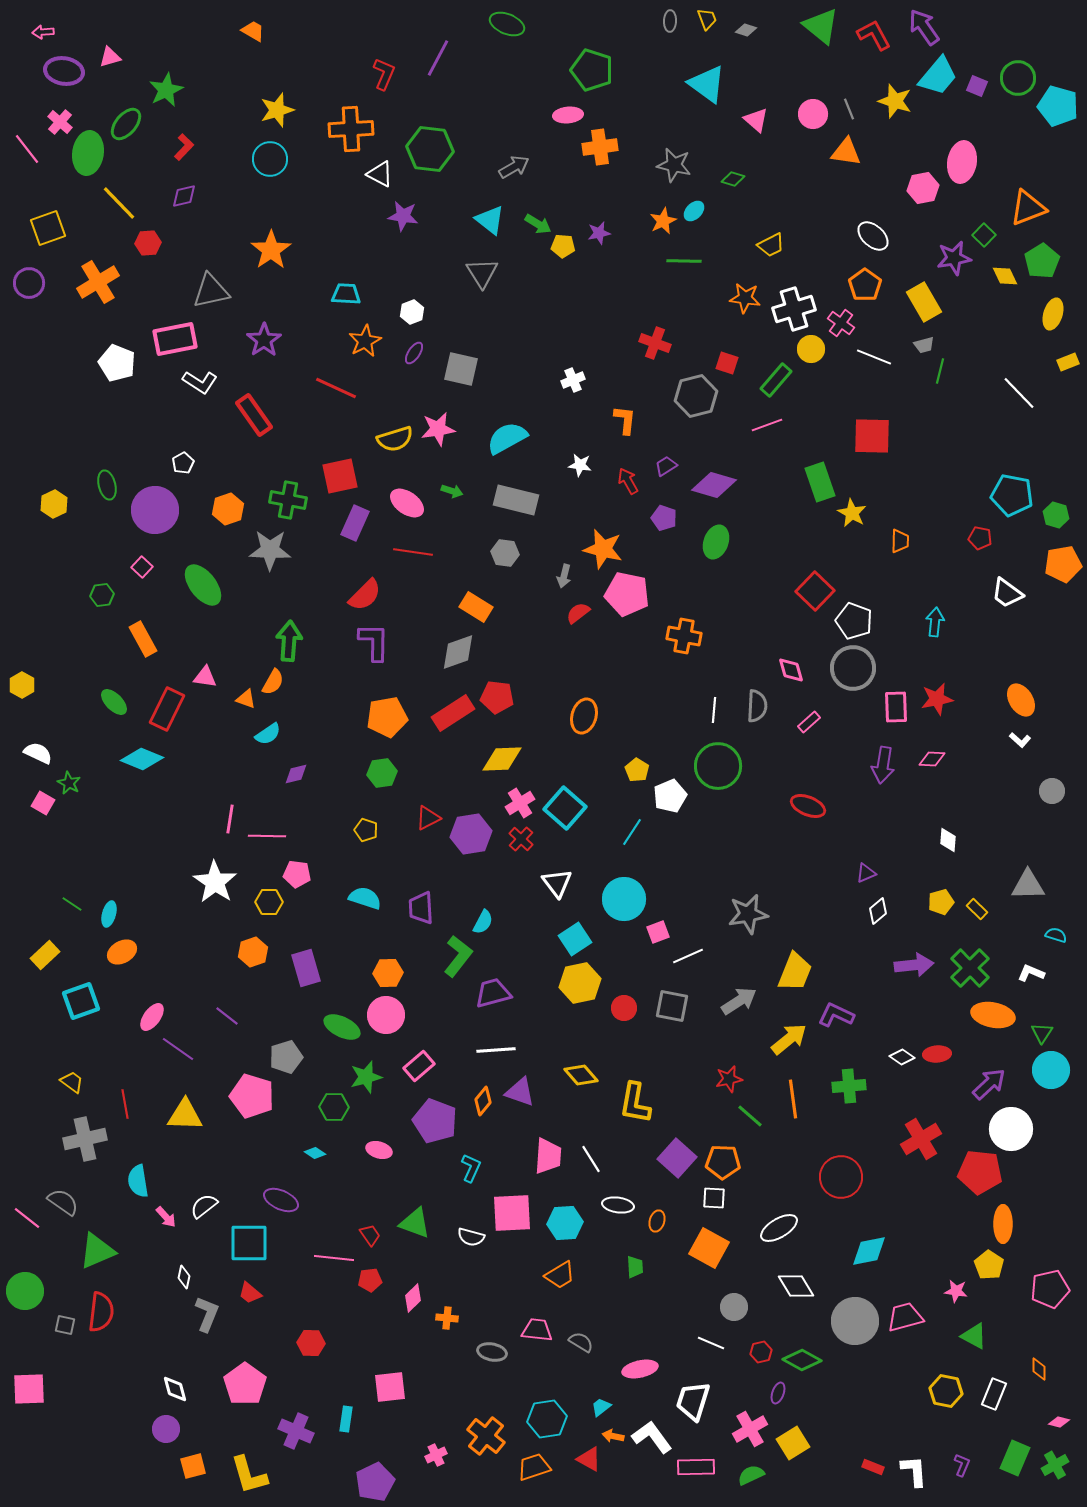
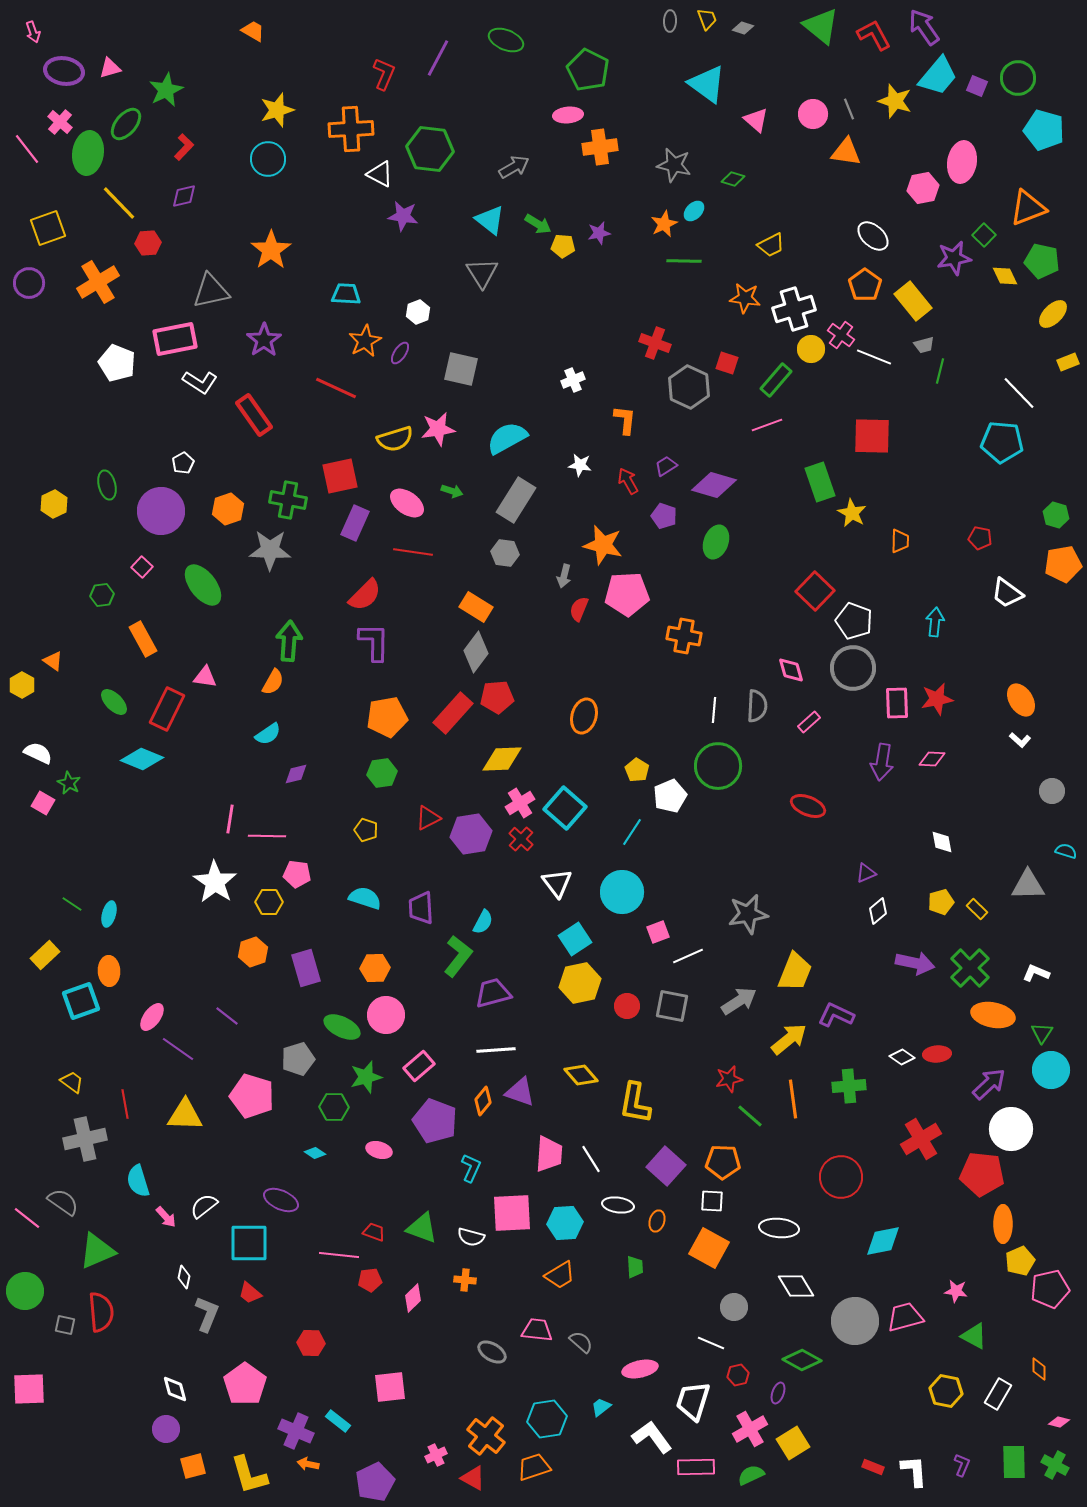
green ellipse at (507, 24): moved 1 px left, 16 px down
gray diamond at (746, 30): moved 3 px left, 2 px up
pink arrow at (43, 32): moved 10 px left; rotated 105 degrees counterclockwise
pink triangle at (110, 57): moved 11 px down
green pentagon at (592, 70): moved 4 px left; rotated 9 degrees clockwise
cyan pentagon at (1058, 106): moved 14 px left, 24 px down
cyan circle at (270, 159): moved 2 px left
orange star at (663, 221): moved 1 px right, 3 px down
green pentagon at (1042, 261): rotated 28 degrees counterclockwise
yellow rectangle at (924, 302): moved 11 px left, 1 px up; rotated 9 degrees counterclockwise
white hexagon at (412, 312): moved 6 px right
yellow ellipse at (1053, 314): rotated 28 degrees clockwise
pink cross at (841, 323): moved 12 px down
purple ellipse at (414, 353): moved 14 px left
gray hexagon at (696, 396): moved 7 px left, 9 px up; rotated 21 degrees counterclockwise
cyan pentagon at (1012, 495): moved 10 px left, 53 px up; rotated 6 degrees counterclockwise
gray rectangle at (516, 500): rotated 72 degrees counterclockwise
purple circle at (155, 510): moved 6 px right, 1 px down
purple pentagon at (664, 518): moved 2 px up
orange star at (603, 549): moved 4 px up
pink pentagon at (627, 594): rotated 15 degrees counterclockwise
red semicircle at (578, 613): moved 1 px right, 4 px up; rotated 30 degrees counterclockwise
gray diamond at (458, 652): moved 18 px right; rotated 33 degrees counterclockwise
red pentagon at (497, 697): rotated 12 degrees counterclockwise
orange triangle at (246, 699): moved 193 px left, 38 px up; rotated 15 degrees clockwise
pink rectangle at (896, 707): moved 1 px right, 4 px up
red rectangle at (453, 713): rotated 15 degrees counterclockwise
purple arrow at (883, 765): moved 1 px left, 3 px up
white diamond at (948, 840): moved 6 px left, 2 px down; rotated 15 degrees counterclockwise
cyan circle at (624, 899): moved 2 px left, 7 px up
cyan semicircle at (1056, 935): moved 10 px right, 84 px up
orange ellipse at (122, 952): moved 13 px left, 19 px down; rotated 64 degrees counterclockwise
purple arrow at (914, 965): moved 1 px right, 2 px up; rotated 18 degrees clockwise
orange hexagon at (388, 973): moved 13 px left, 5 px up
white L-shape at (1031, 973): moved 5 px right
red circle at (624, 1008): moved 3 px right, 2 px up
gray pentagon at (286, 1057): moved 12 px right, 2 px down
pink trapezoid at (548, 1156): moved 1 px right, 2 px up
purple square at (677, 1158): moved 11 px left, 8 px down
red pentagon at (980, 1172): moved 2 px right, 2 px down
cyan semicircle at (138, 1181): rotated 8 degrees counterclockwise
white square at (714, 1198): moved 2 px left, 3 px down
green triangle at (415, 1223): moved 7 px right, 5 px down
white ellipse at (779, 1228): rotated 36 degrees clockwise
red trapezoid at (370, 1235): moved 4 px right, 3 px up; rotated 35 degrees counterclockwise
cyan diamond at (869, 1251): moved 14 px right, 10 px up
pink line at (334, 1258): moved 5 px right, 3 px up
yellow pentagon at (989, 1265): moved 31 px right, 4 px up; rotated 16 degrees clockwise
red semicircle at (101, 1312): rotated 12 degrees counterclockwise
orange cross at (447, 1318): moved 18 px right, 38 px up
gray semicircle at (581, 1342): rotated 10 degrees clockwise
gray ellipse at (492, 1352): rotated 20 degrees clockwise
red hexagon at (761, 1352): moved 23 px left, 23 px down
white rectangle at (994, 1394): moved 4 px right; rotated 8 degrees clockwise
cyan rectangle at (346, 1419): moved 8 px left, 2 px down; rotated 60 degrees counterclockwise
orange arrow at (613, 1436): moved 305 px left, 28 px down
green rectangle at (1015, 1458): moved 1 px left, 4 px down; rotated 24 degrees counterclockwise
red triangle at (589, 1459): moved 116 px left, 19 px down
green cross at (1055, 1465): rotated 32 degrees counterclockwise
